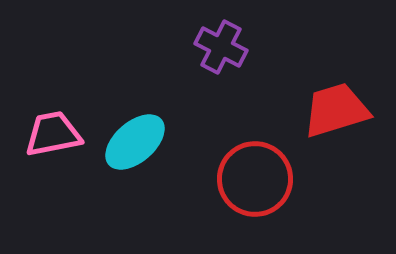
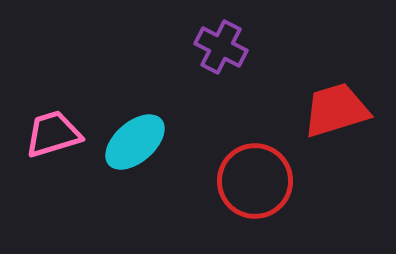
pink trapezoid: rotated 6 degrees counterclockwise
red circle: moved 2 px down
